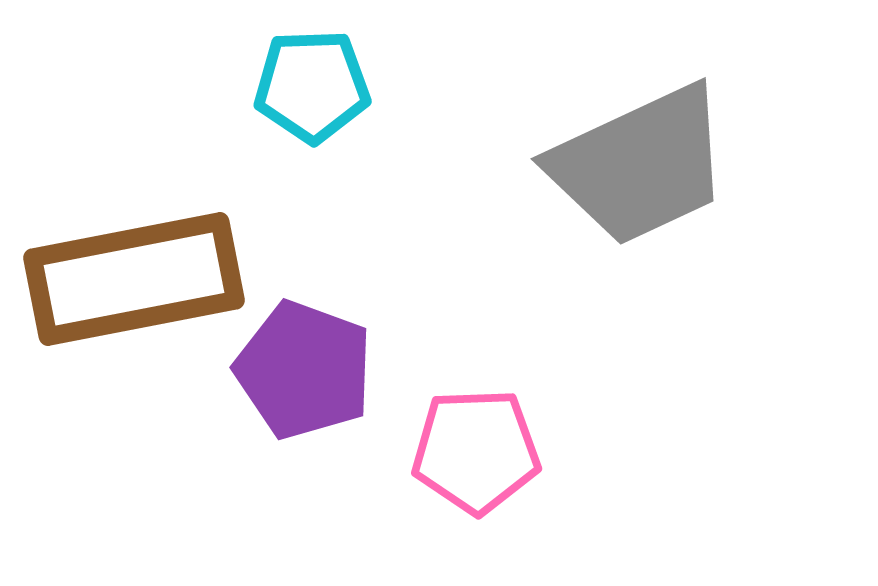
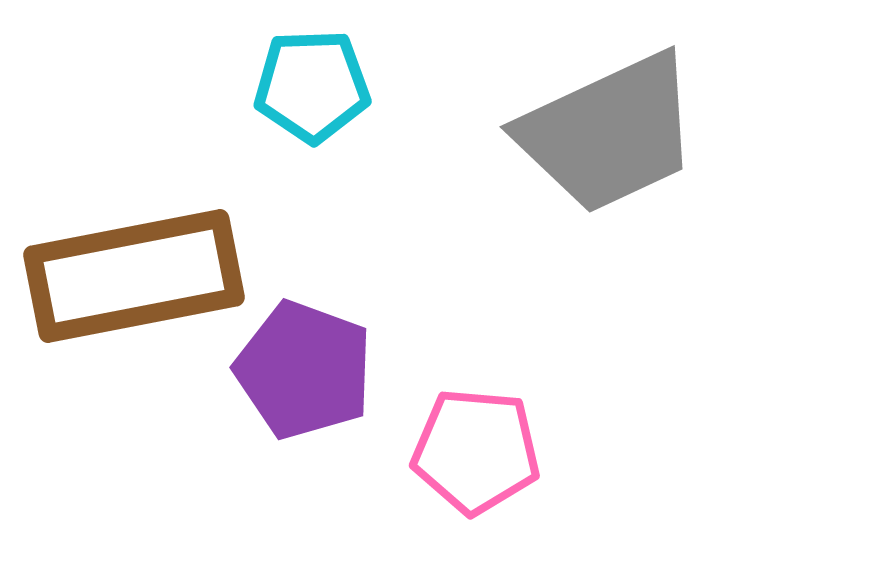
gray trapezoid: moved 31 px left, 32 px up
brown rectangle: moved 3 px up
pink pentagon: rotated 7 degrees clockwise
